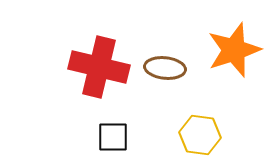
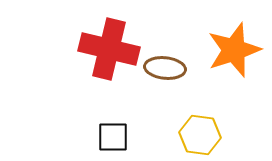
red cross: moved 10 px right, 18 px up
